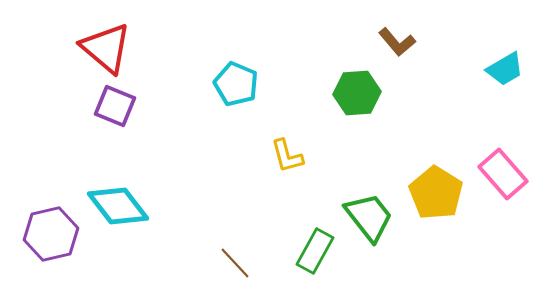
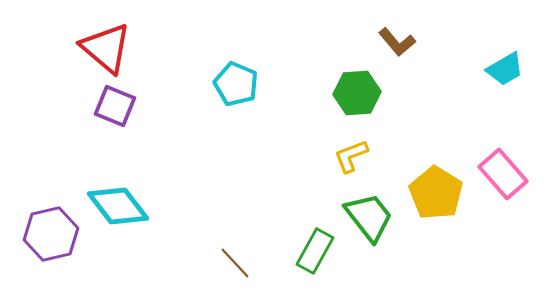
yellow L-shape: moved 64 px right; rotated 84 degrees clockwise
